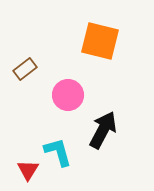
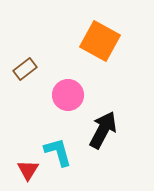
orange square: rotated 15 degrees clockwise
